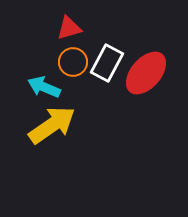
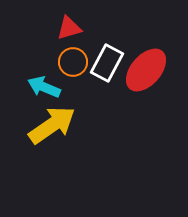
red ellipse: moved 3 px up
